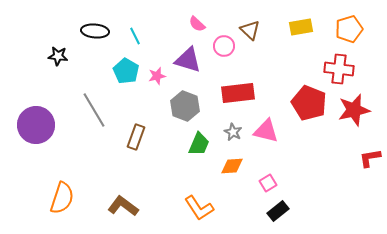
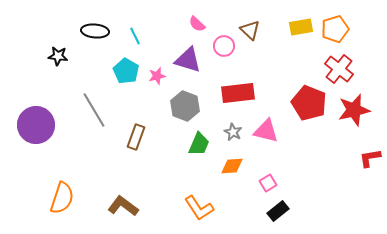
orange pentagon: moved 14 px left
red cross: rotated 32 degrees clockwise
